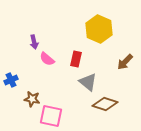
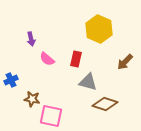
purple arrow: moved 3 px left, 3 px up
gray triangle: rotated 24 degrees counterclockwise
